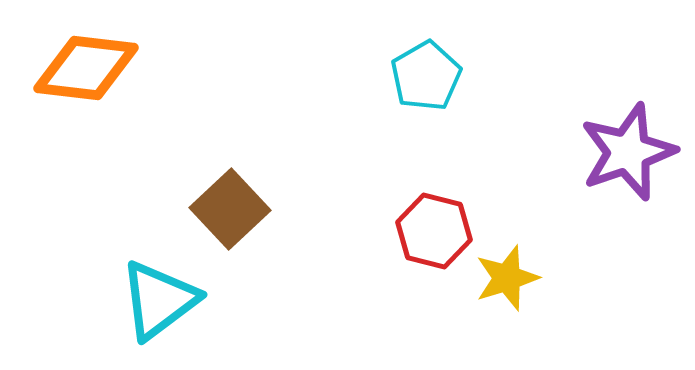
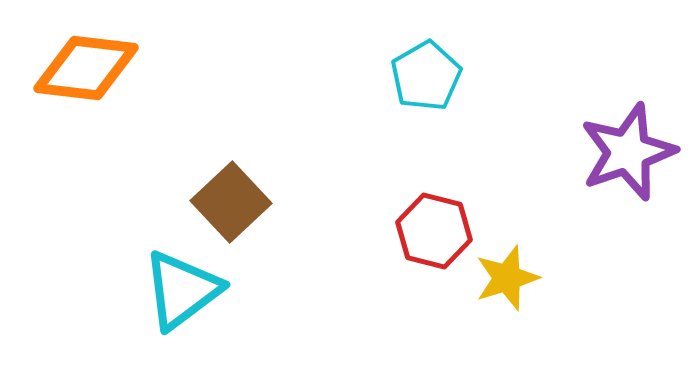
brown square: moved 1 px right, 7 px up
cyan triangle: moved 23 px right, 10 px up
